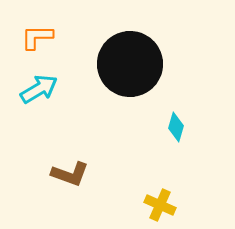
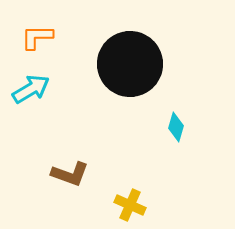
cyan arrow: moved 8 px left
yellow cross: moved 30 px left
